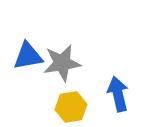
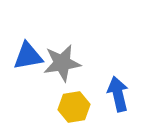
yellow hexagon: moved 3 px right
